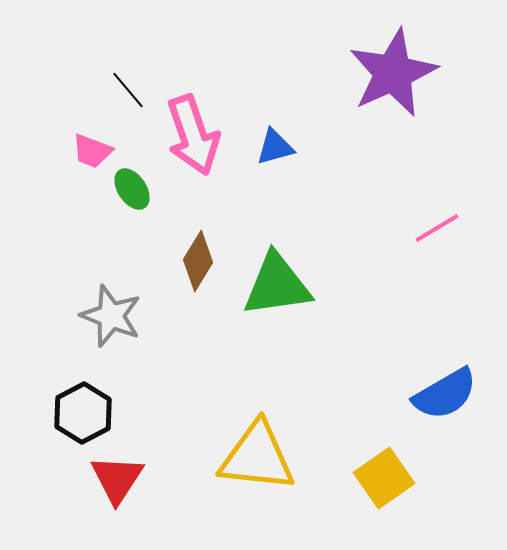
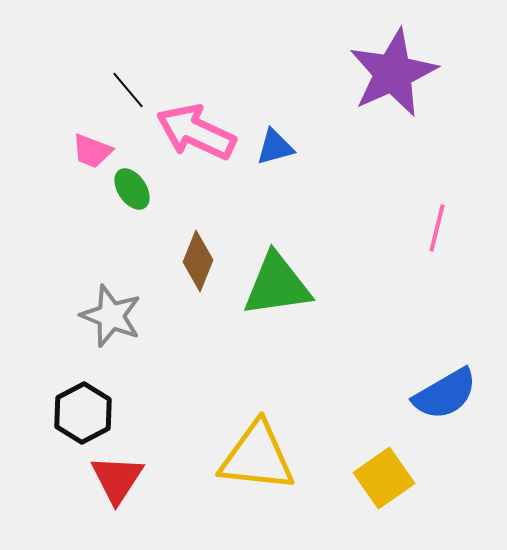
pink arrow: moved 3 px right, 3 px up; rotated 134 degrees clockwise
pink line: rotated 45 degrees counterclockwise
brown diamond: rotated 10 degrees counterclockwise
